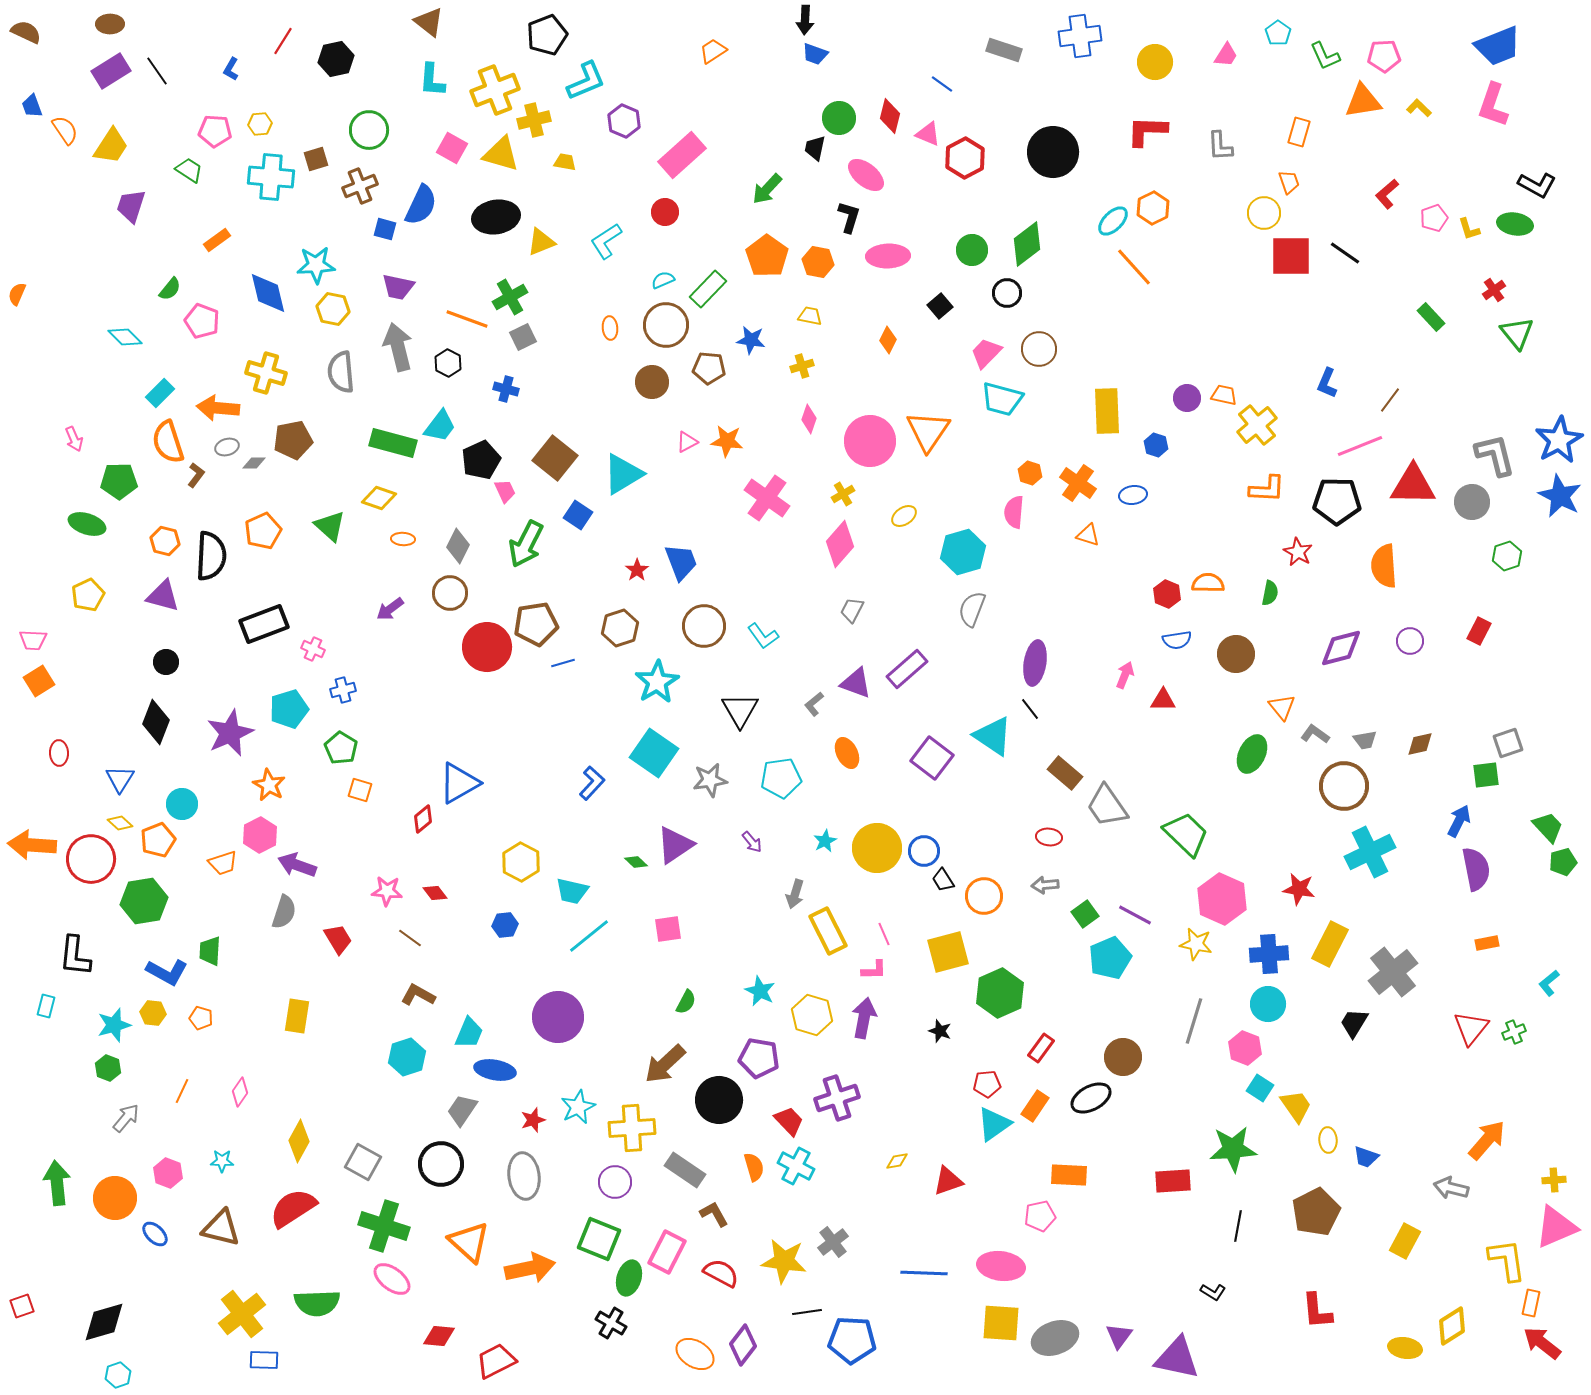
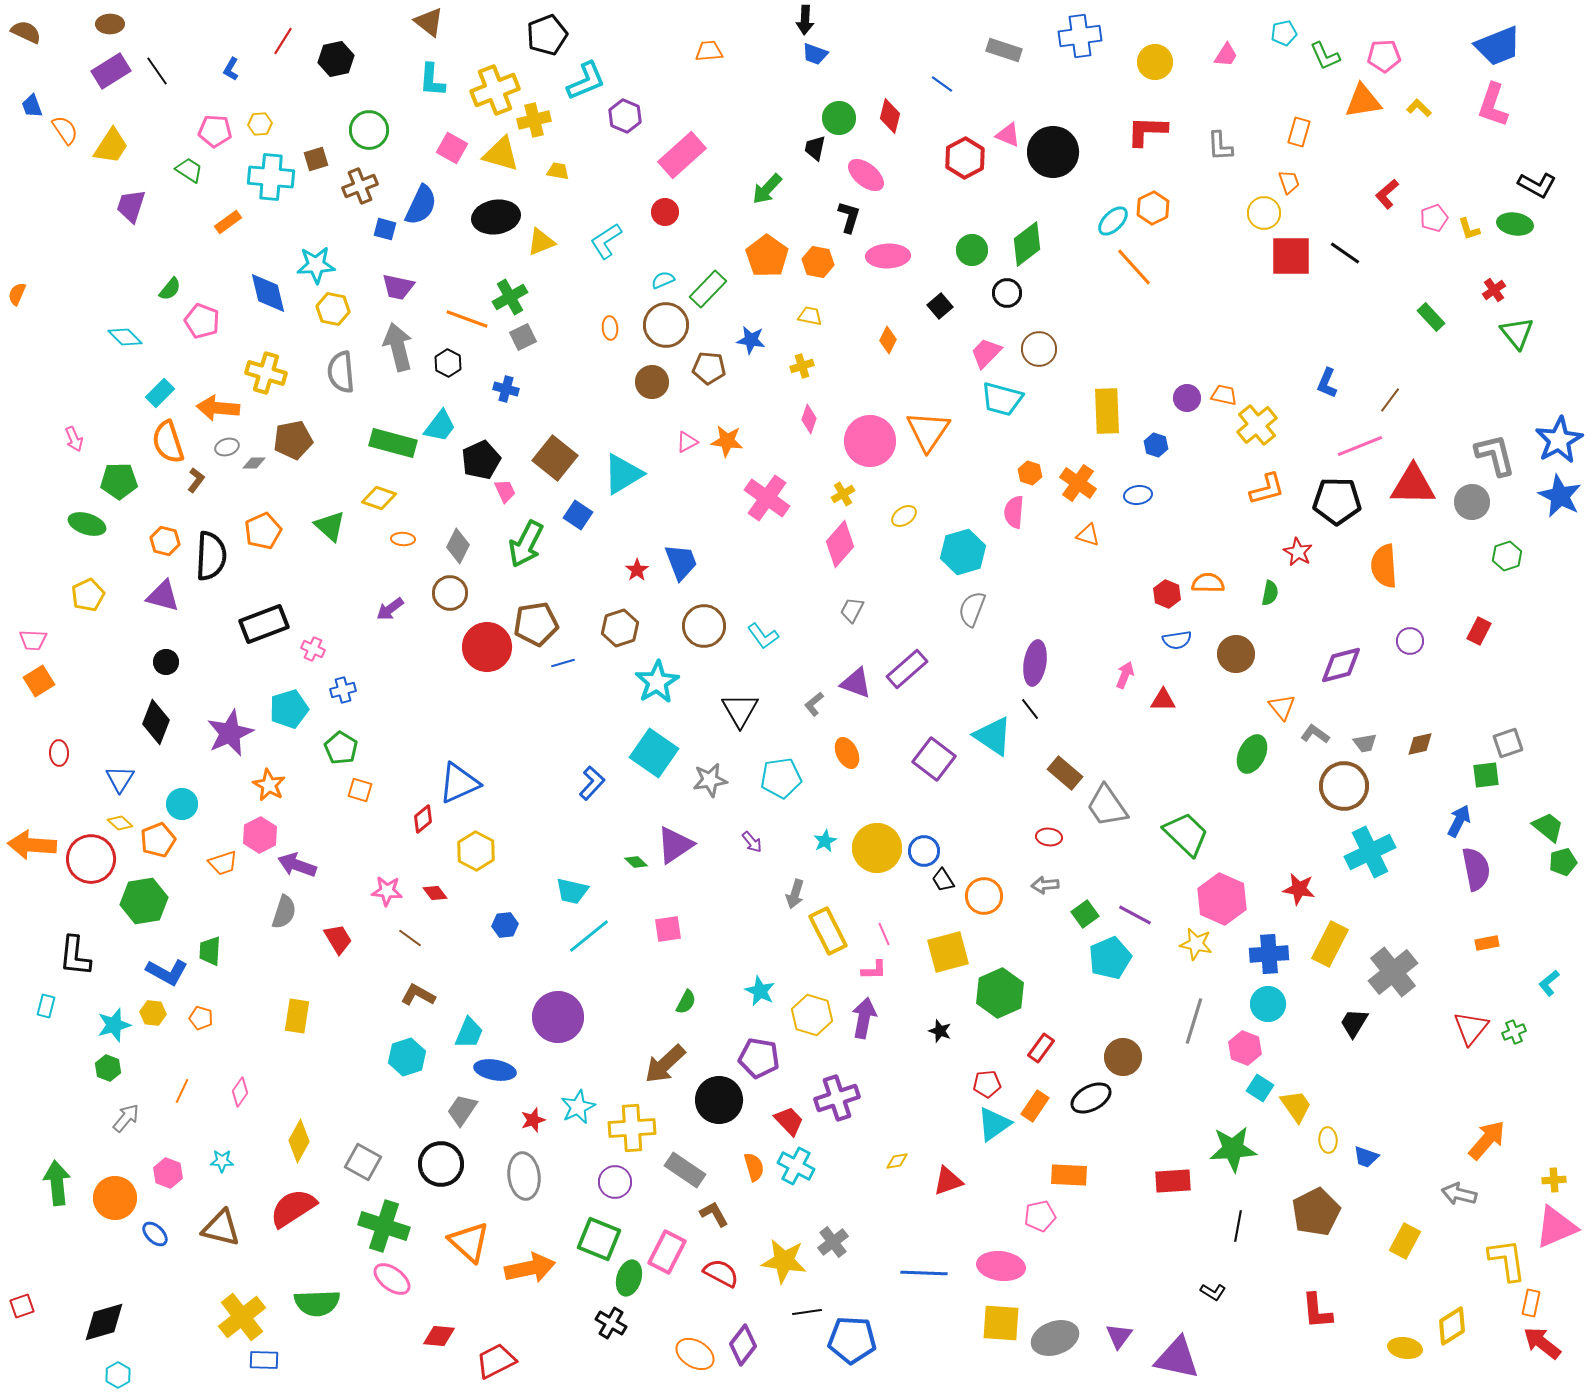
cyan pentagon at (1278, 33): moved 6 px right; rotated 25 degrees clockwise
orange trapezoid at (713, 51): moved 4 px left; rotated 28 degrees clockwise
purple hexagon at (624, 121): moved 1 px right, 5 px up
pink triangle at (928, 134): moved 80 px right, 1 px down
yellow trapezoid at (565, 162): moved 7 px left, 9 px down
orange rectangle at (217, 240): moved 11 px right, 18 px up
brown L-shape at (196, 475): moved 5 px down
orange L-shape at (1267, 489): rotated 18 degrees counterclockwise
blue ellipse at (1133, 495): moved 5 px right
purple diamond at (1341, 648): moved 17 px down
gray trapezoid at (1365, 740): moved 3 px down
purple square at (932, 758): moved 2 px right, 1 px down
blue triangle at (459, 783): rotated 6 degrees clockwise
green trapezoid at (1548, 827): rotated 8 degrees counterclockwise
yellow hexagon at (521, 862): moved 45 px left, 11 px up
gray arrow at (1451, 1188): moved 8 px right, 6 px down
yellow cross at (242, 1314): moved 3 px down
cyan hexagon at (118, 1375): rotated 10 degrees counterclockwise
